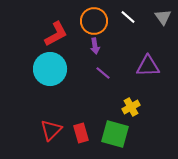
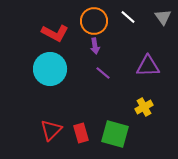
red L-shape: moved 1 px left, 1 px up; rotated 56 degrees clockwise
yellow cross: moved 13 px right
